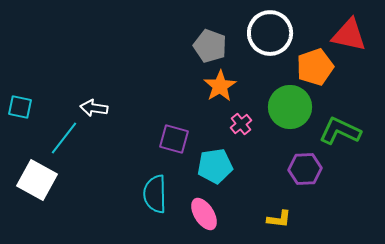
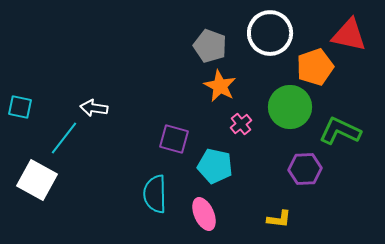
orange star: rotated 12 degrees counterclockwise
cyan pentagon: rotated 20 degrees clockwise
pink ellipse: rotated 8 degrees clockwise
